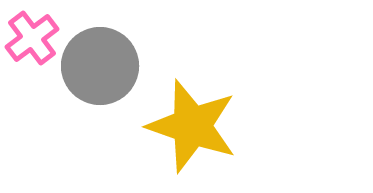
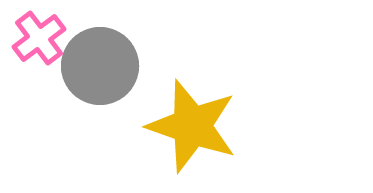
pink cross: moved 7 px right
